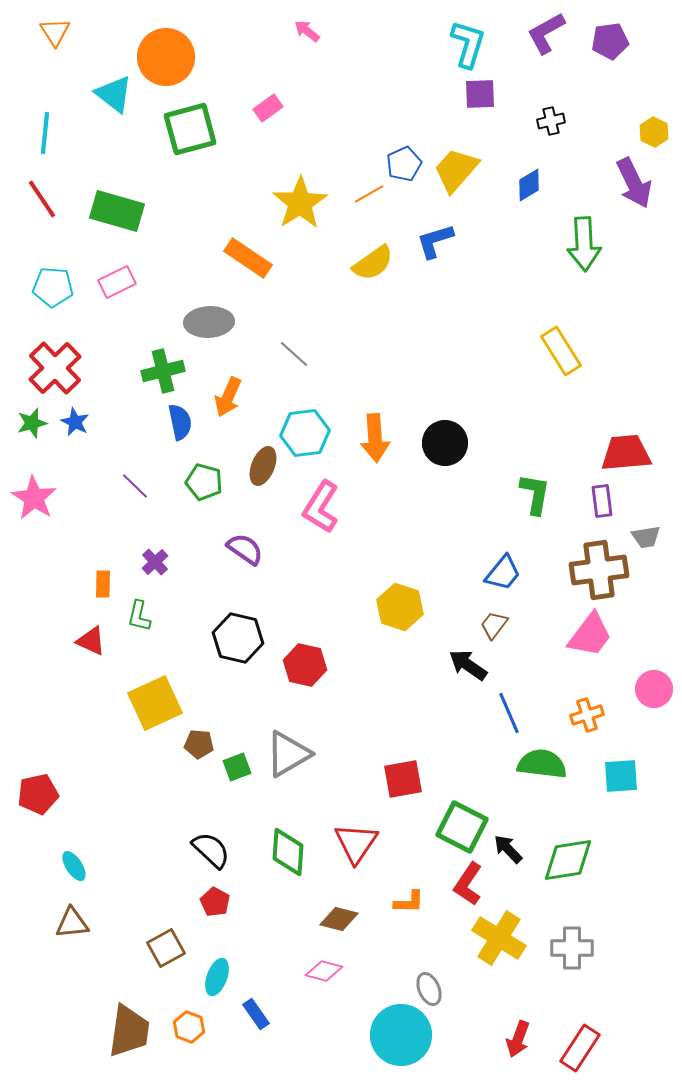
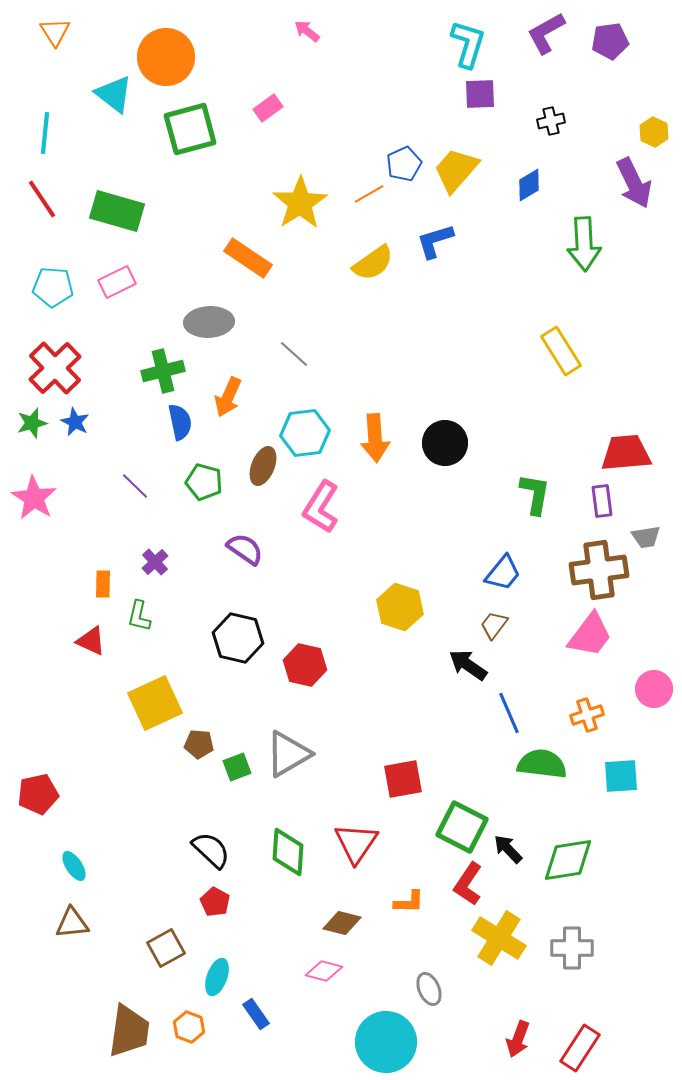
brown diamond at (339, 919): moved 3 px right, 4 px down
cyan circle at (401, 1035): moved 15 px left, 7 px down
